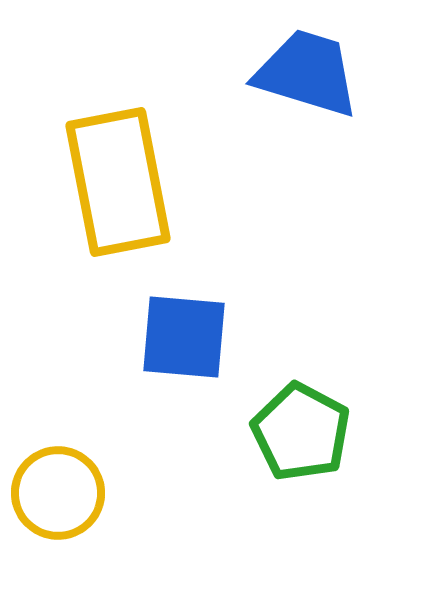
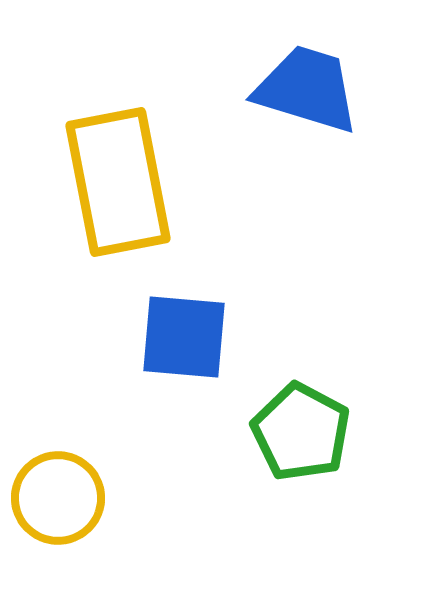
blue trapezoid: moved 16 px down
yellow circle: moved 5 px down
